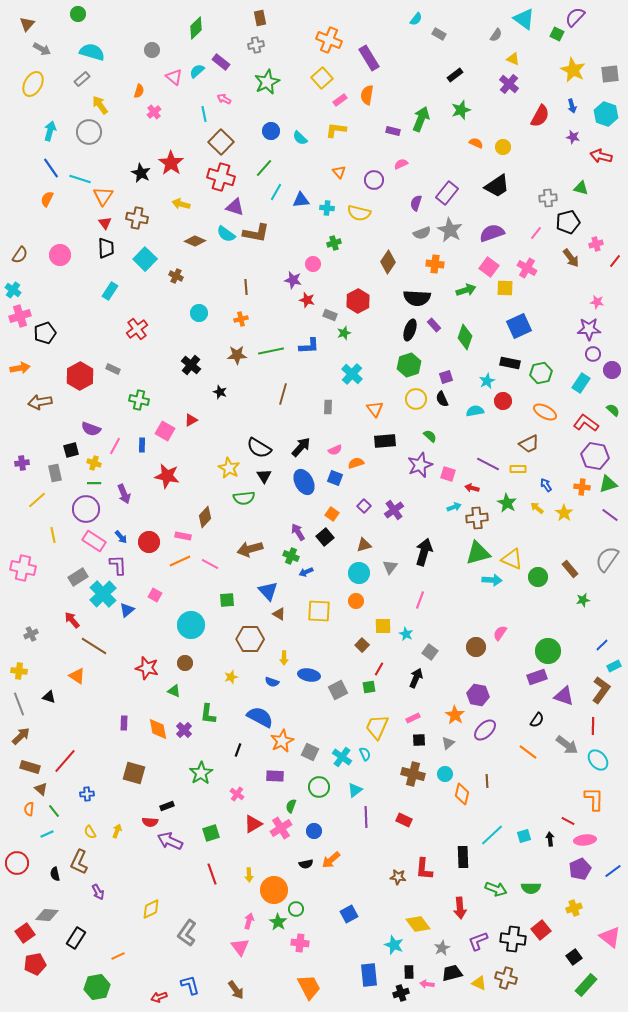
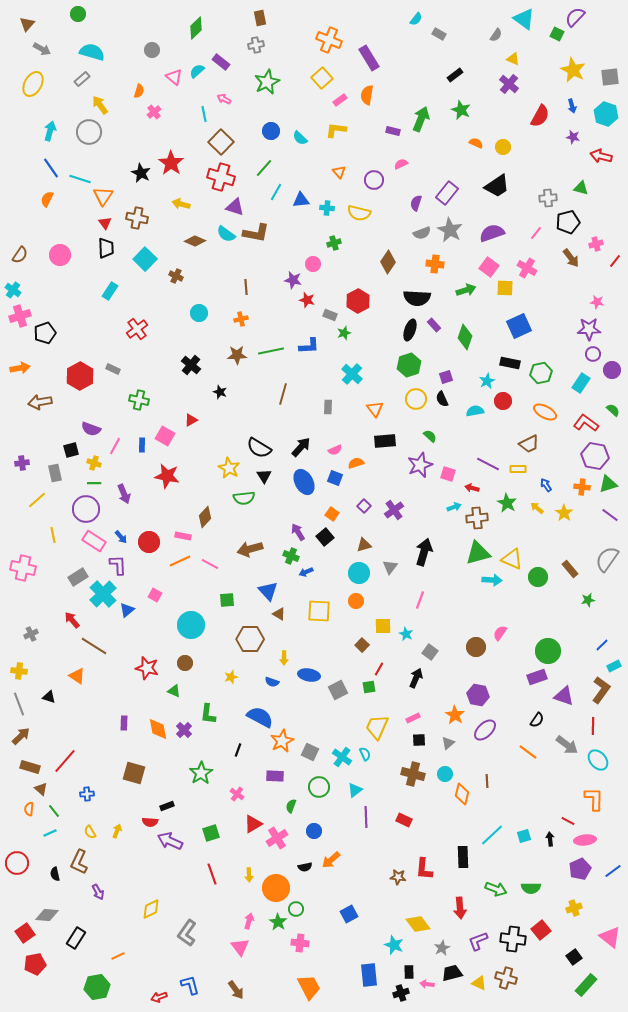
gray square at (610, 74): moved 3 px down
green star at (461, 110): rotated 30 degrees counterclockwise
pink square at (165, 431): moved 5 px down
green star at (583, 600): moved 5 px right
pink cross at (281, 828): moved 4 px left, 10 px down
cyan line at (47, 834): moved 3 px right, 1 px up
black semicircle at (306, 864): moved 1 px left, 3 px down
orange circle at (274, 890): moved 2 px right, 2 px up
